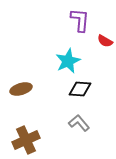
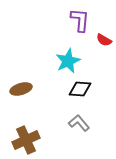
red semicircle: moved 1 px left, 1 px up
